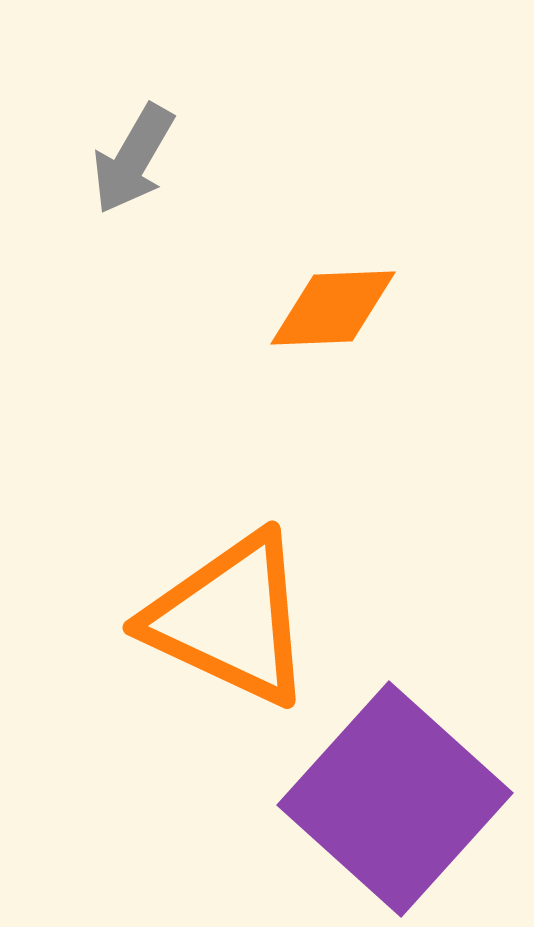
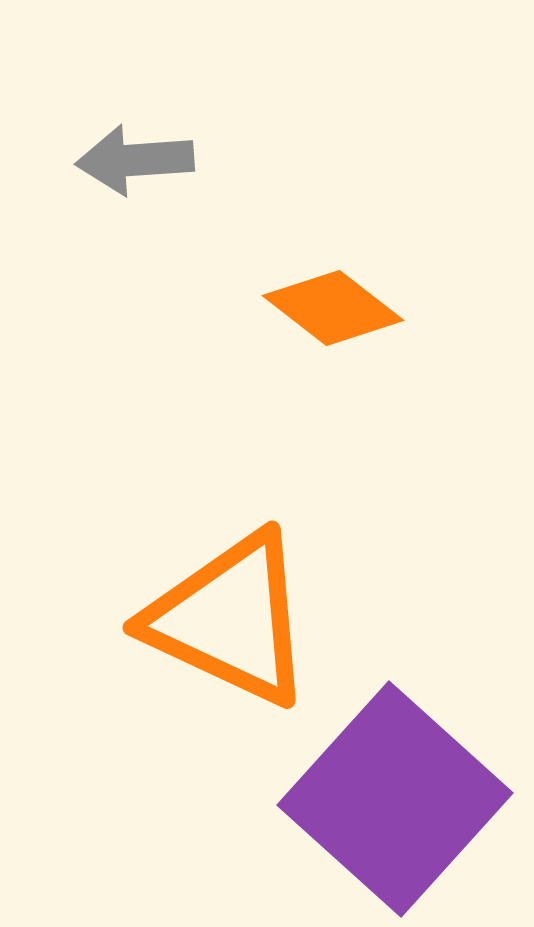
gray arrow: moved 2 px right, 1 px down; rotated 56 degrees clockwise
orange diamond: rotated 40 degrees clockwise
